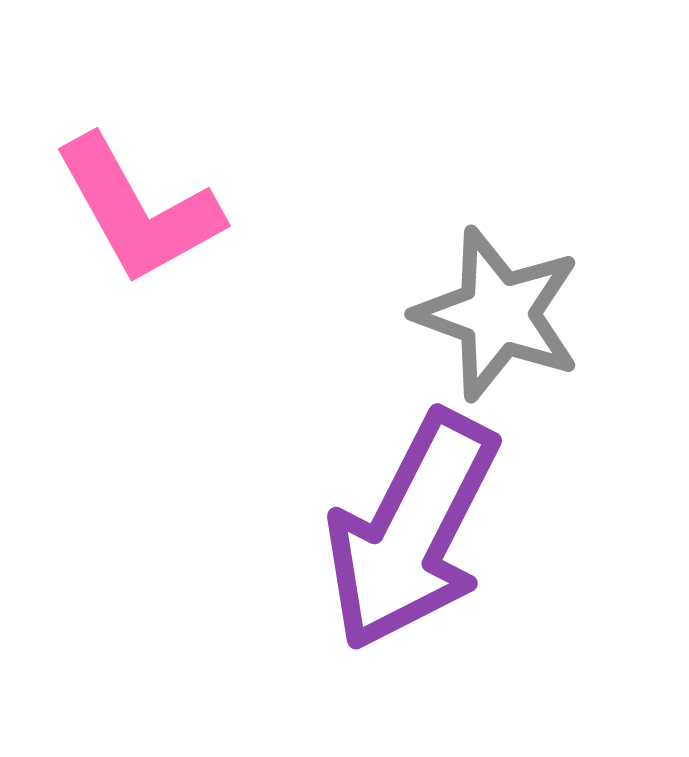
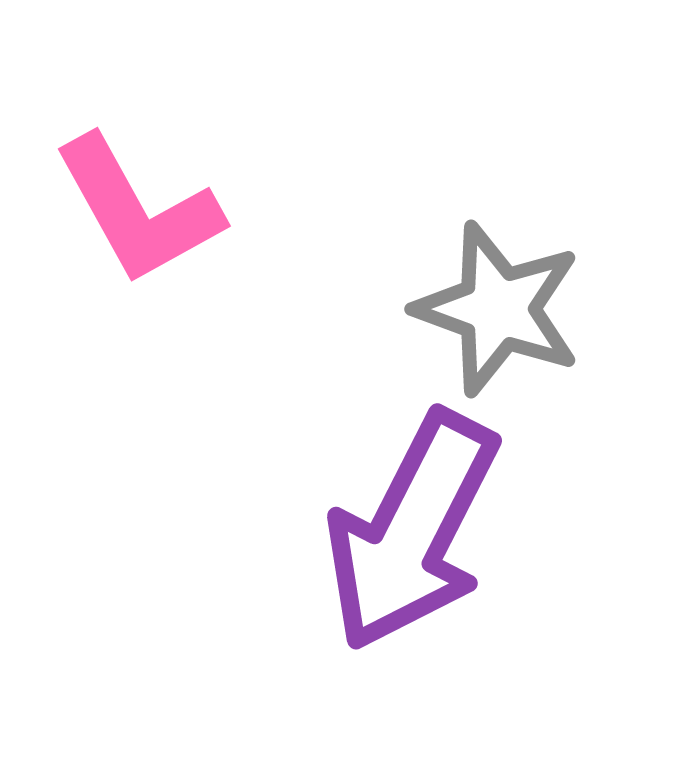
gray star: moved 5 px up
